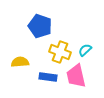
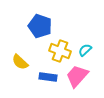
yellow cross: moved 1 px up
yellow semicircle: rotated 132 degrees counterclockwise
pink trapezoid: moved 1 px right; rotated 55 degrees clockwise
